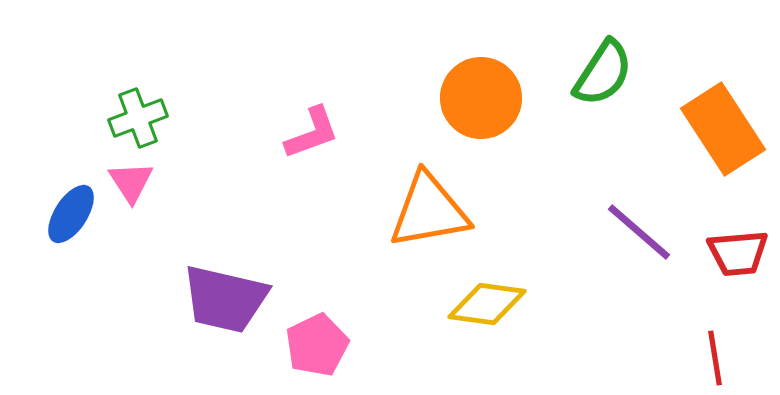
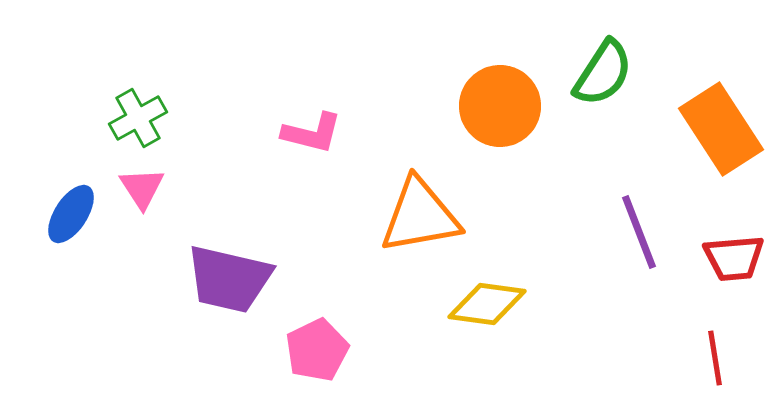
orange circle: moved 19 px right, 8 px down
green cross: rotated 8 degrees counterclockwise
orange rectangle: moved 2 px left
pink L-shape: rotated 34 degrees clockwise
pink triangle: moved 11 px right, 6 px down
orange triangle: moved 9 px left, 5 px down
purple line: rotated 28 degrees clockwise
red trapezoid: moved 4 px left, 5 px down
purple trapezoid: moved 4 px right, 20 px up
pink pentagon: moved 5 px down
